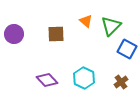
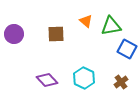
green triangle: rotated 35 degrees clockwise
